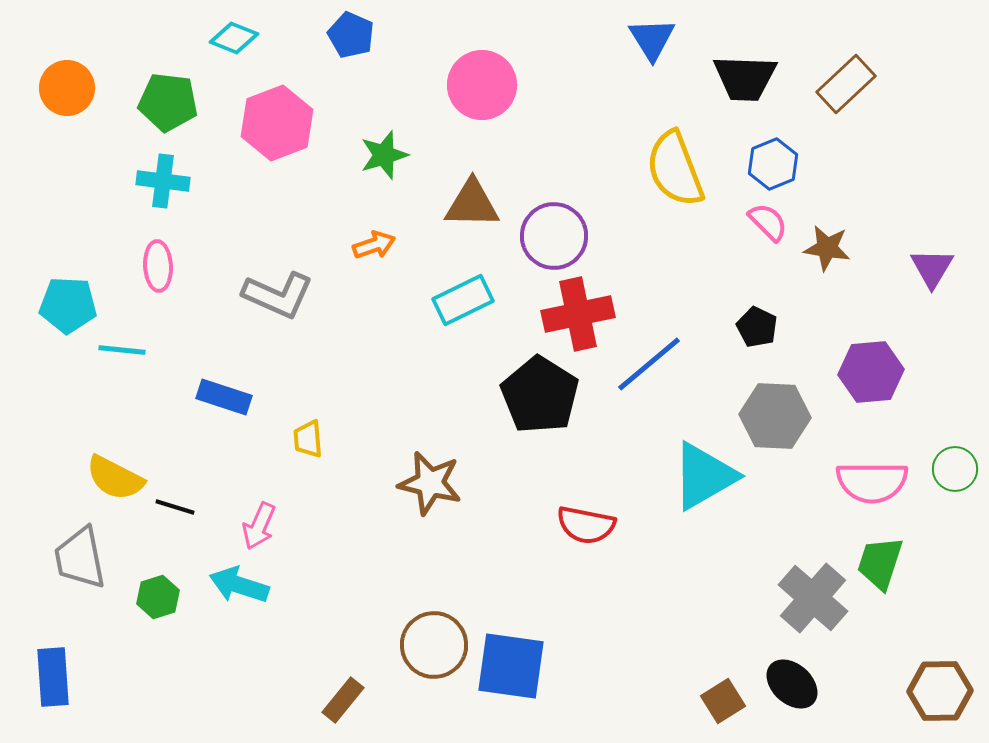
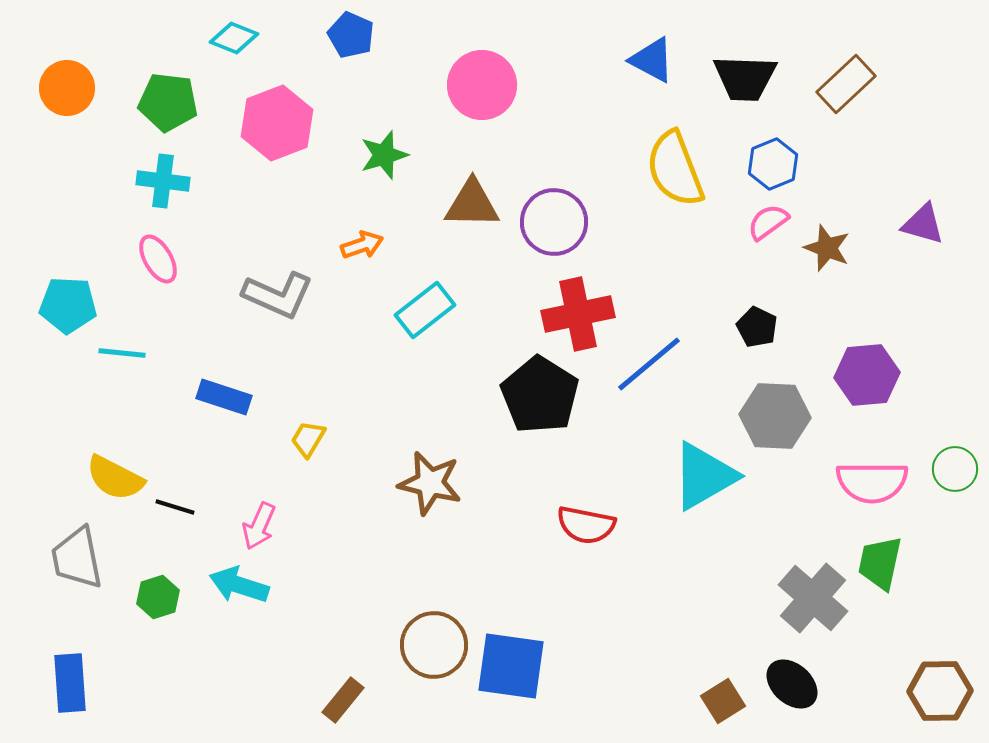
blue triangle at (652, 39): moved 21 px down; rotated 30 degrees counterclockwise
pink semicircle at (768, 222): rotated 81 degrees counterclockwise
purple circle at (554, 236): moved 14 px up
orange arrow at (374, 245): moved 12 px left
brown star at (827, 248): rotated 12 degrees clockwise
pink ellipse at (158, 266): moved 7 px up; rotated 27 degrees counterclockwise
purple triangle at (932, 268): moved 9 px left, 44 px up; rotated 45 degrees counterclockwise
cyan rectangle at (463, 300): moved 38 px left, 10 px down; rotated 12 degrees counterclockwise
cyan line at (122, 350): moved 3 px down
purple hexagon at (871, 372): moved 4 px left, 3 px down
yellow trapezoid at (308, 439): rotated 36 degrees clockwise
gray trapezoid at (80, 558): moved 3 px left
green trapezoid at (880, 563): rotated 6 degrees counterclockwise
blue rectangle at (53, 677): moved 17 px right, 6 px down
